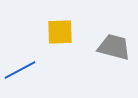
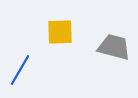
blue line: rotated 32 degrees counterclockwise
